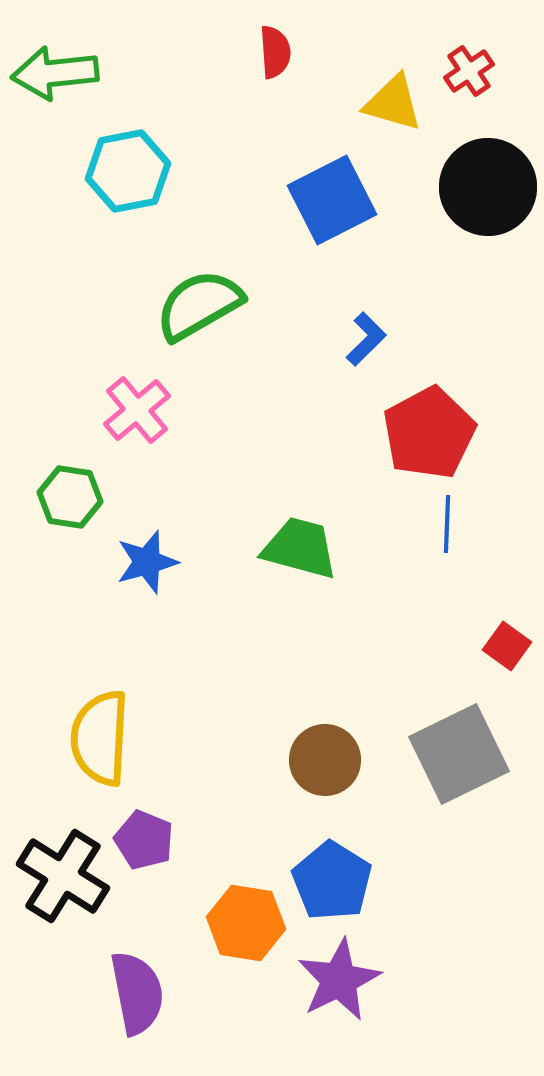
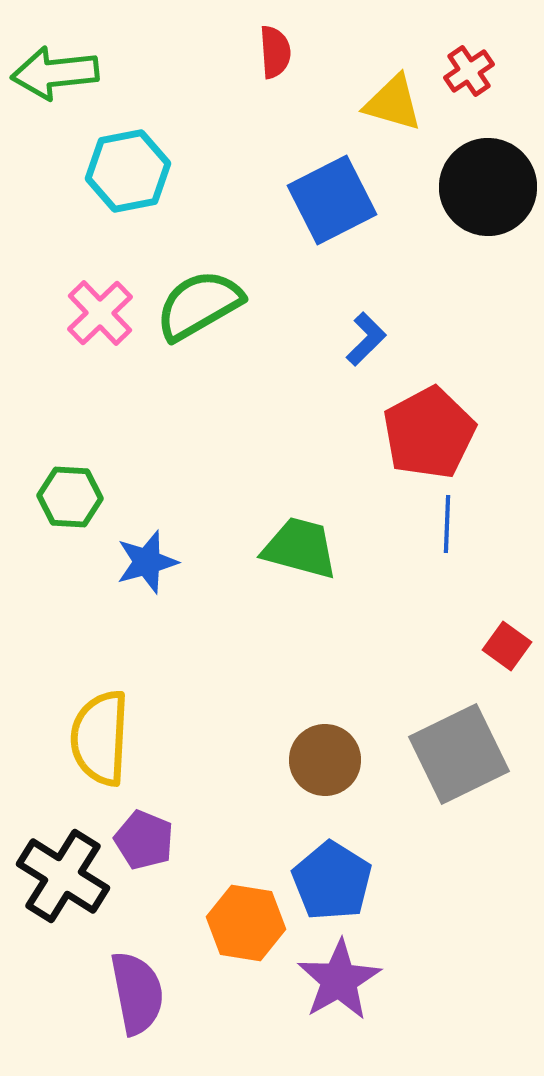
pink cross: moved 37 px left, 97 px up; rotated 4 degrees counterclockwise
green hexagon: rotated 6 degrees counterclockwise
purple star: rotated 4 degrees counterclockwise
